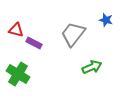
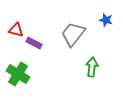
green arrow: rotated 60 degrees counterclockwise
